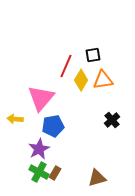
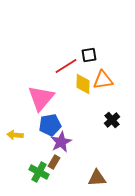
black square: moved 4 px left
red line: rotated 35 degrees clockwise
yellow diamond: moved 2 px right, 4 px down; rotated 30 degrees counterclockwise
yellow arrow: moved 16 px down
blue pentagon: moved 3 px left, 1 px up
purple star: moved 22 px right, 7 px up
brown rectangle: moved 1 px left, 11 px up
brown triangle: rotated 12 degrees clockwise
